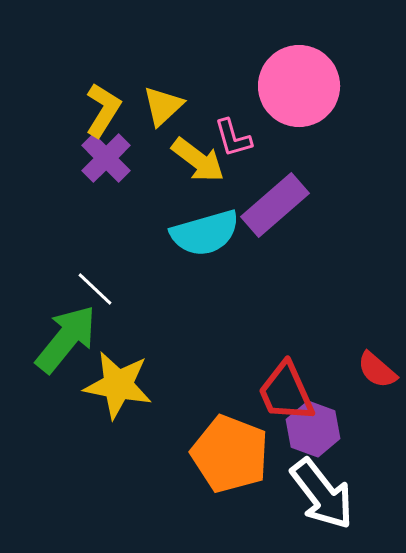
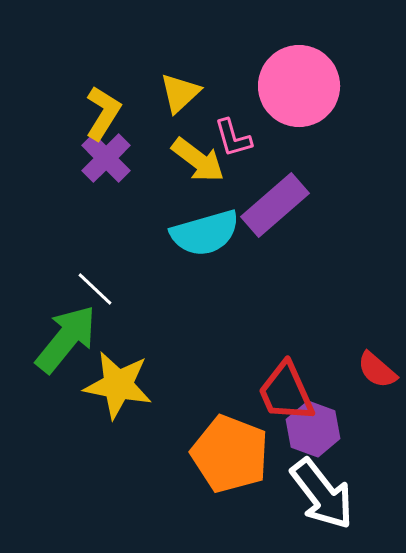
yellow triangle: moved 17 px right, 13 px up
yellow L-shape: moved 3 px down
